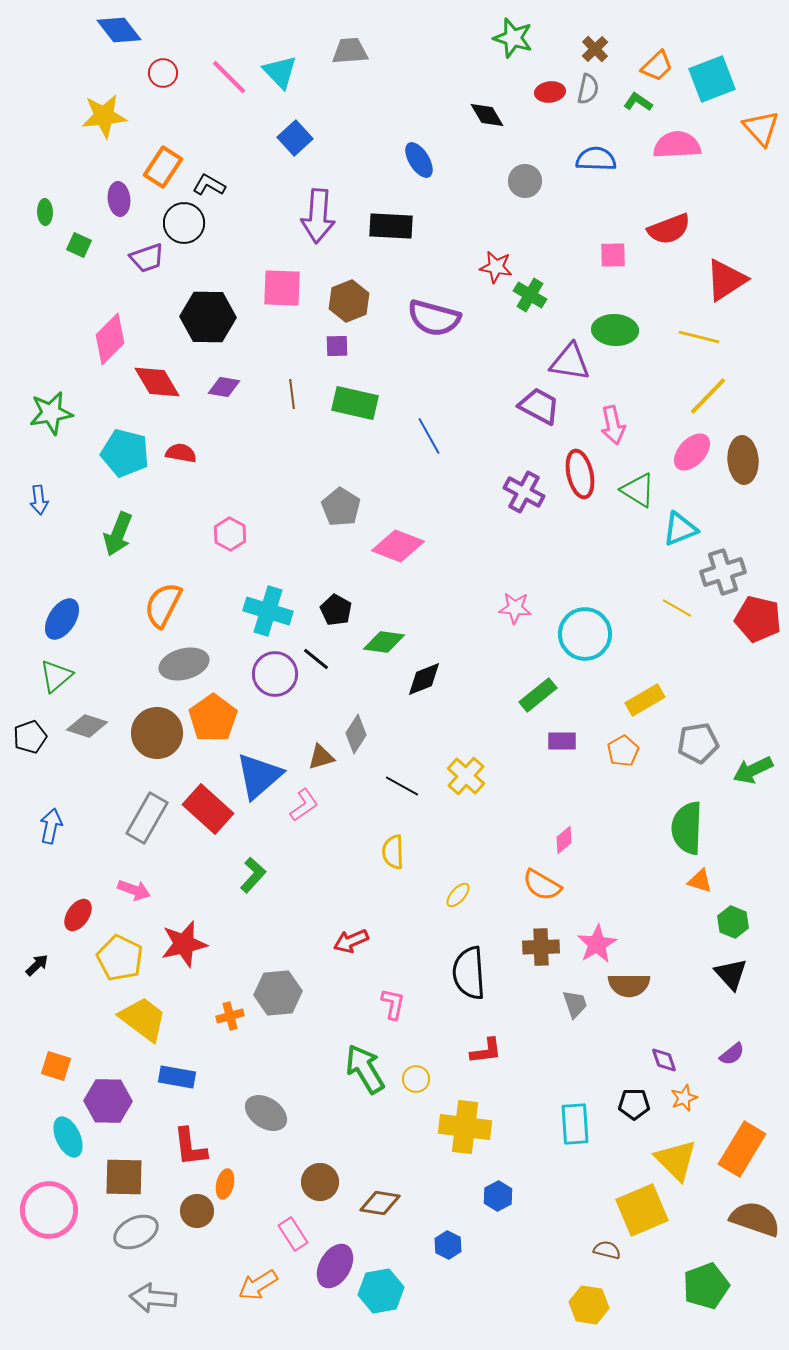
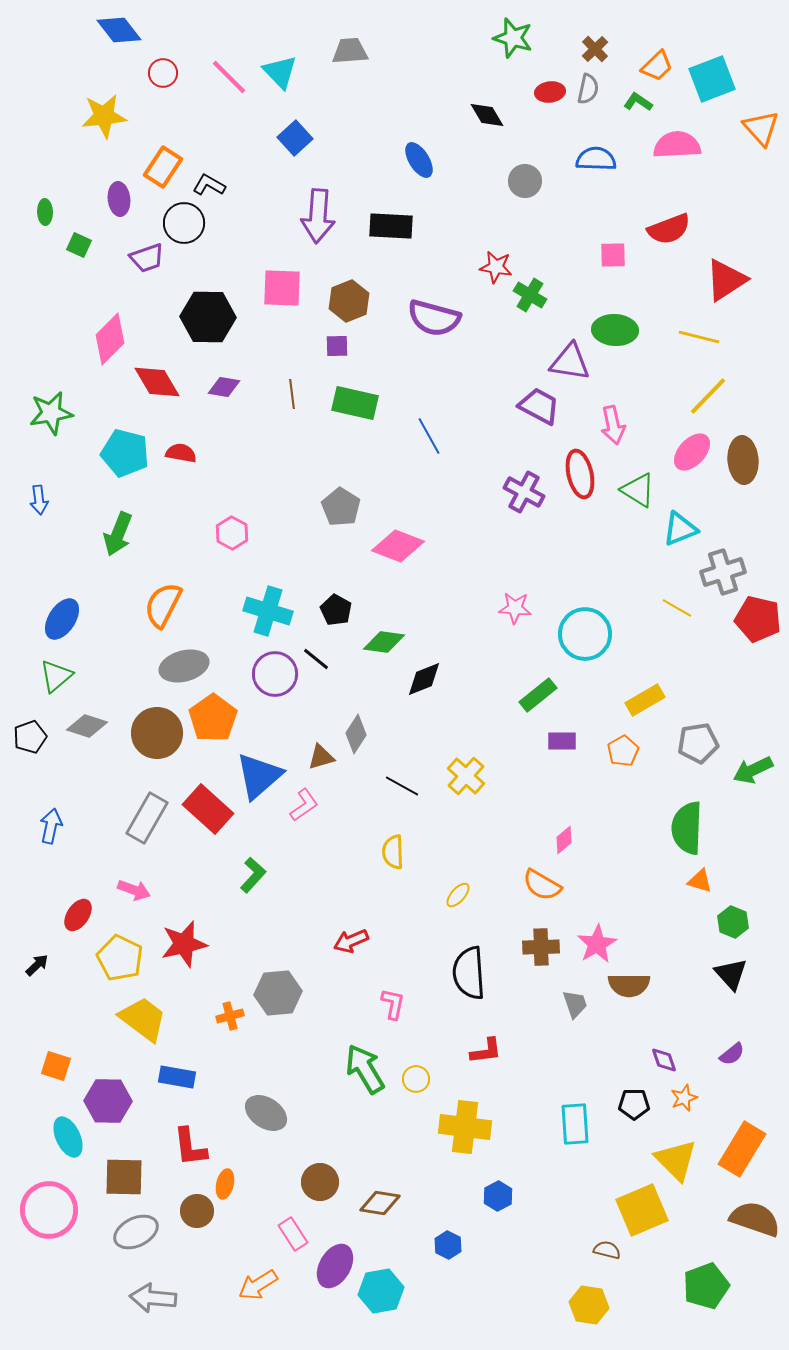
pink hexagon at (230, 534): moved 2 px right, 1 px up
gray ellipse at (184, 664): moved 2 px down
